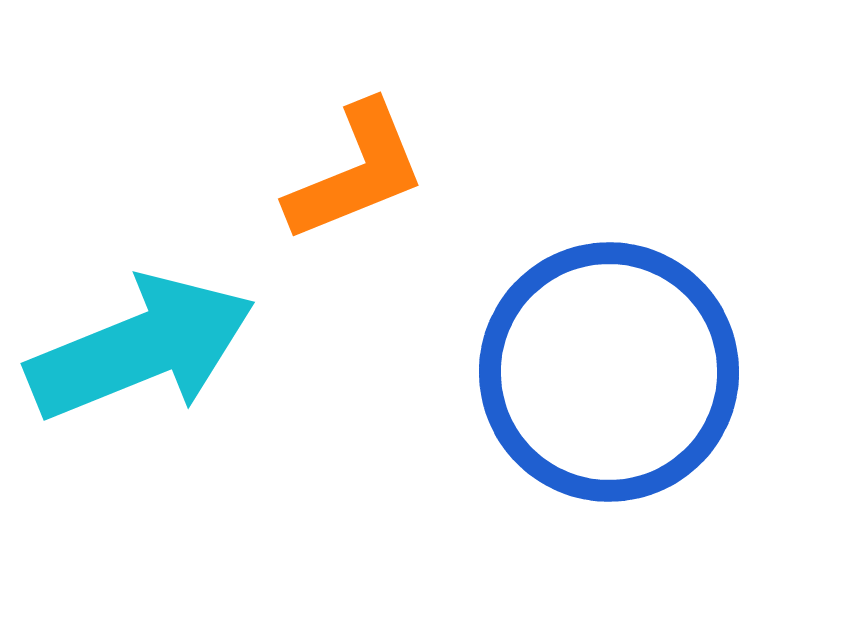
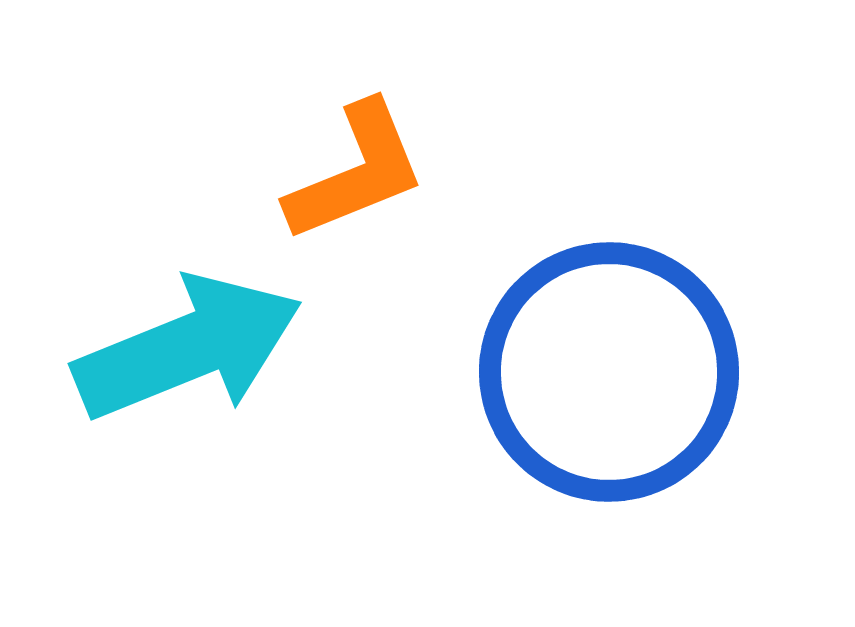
cyan arrow: moved 47 px right
